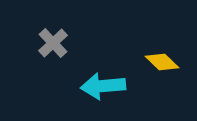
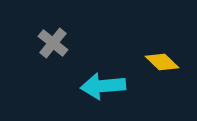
gray cross: rotated 8 degrees counterclockwise
